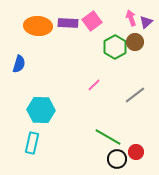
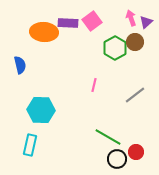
orange ellipse: moved 6 px right, 6 px down
green hexagon: moved 1 px down
blue semicircle: moved 1 px right, 1 px down; rotated 30 degrees counterclockwise
pink line: rotated 32 degrees counterclockwise
cyan rectangle: moved 2 px left, 2 px down
